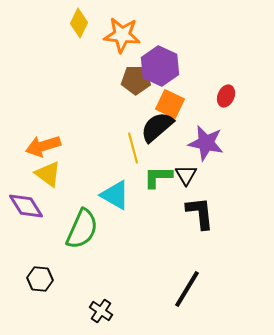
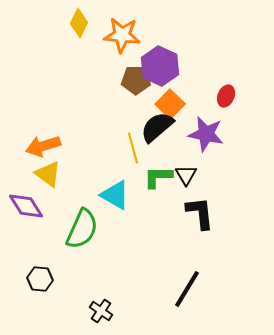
orange square: rotated 20 degrees clockwise
purple star: moved 9 px up
